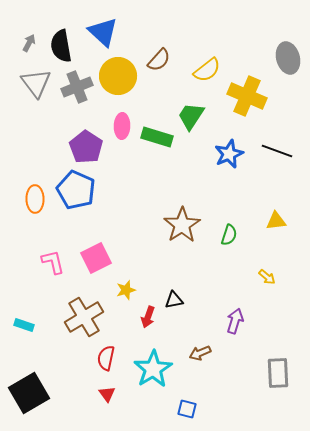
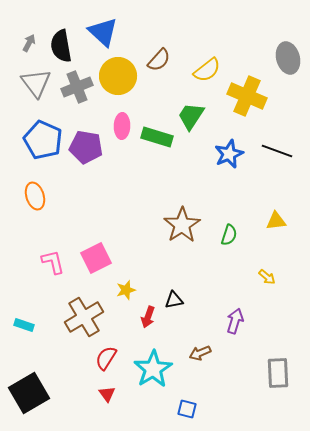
purple pentagon: rotated 24 degrees counterclockwise
blue pentagon: moved 33 px left, 50 px up
orange ellipse: moved 3 px up; rotated 16 degrees counterclockwise
red semicircle: rotated 20 degrees clockwise
